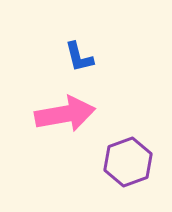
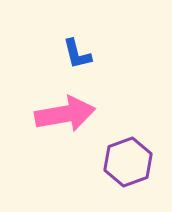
blue L-shape: moved 2 px left, 3 px up
